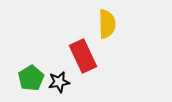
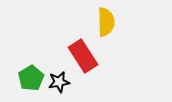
yellow semicircle: moved 1 px left, 2 px up
red rectangle: rotated 8 degrees counterclockwise
